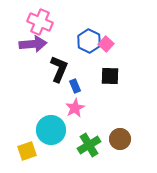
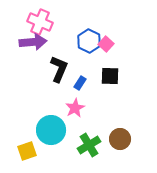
purple arrow: moved 2 px up
blue rectangle: moved 5 px right, 3 px up; rotated 56 degrees clockwise
